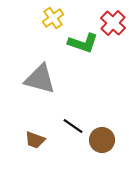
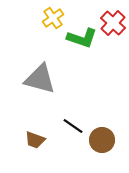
green L-shape: moved 1 px left, 5 px up
